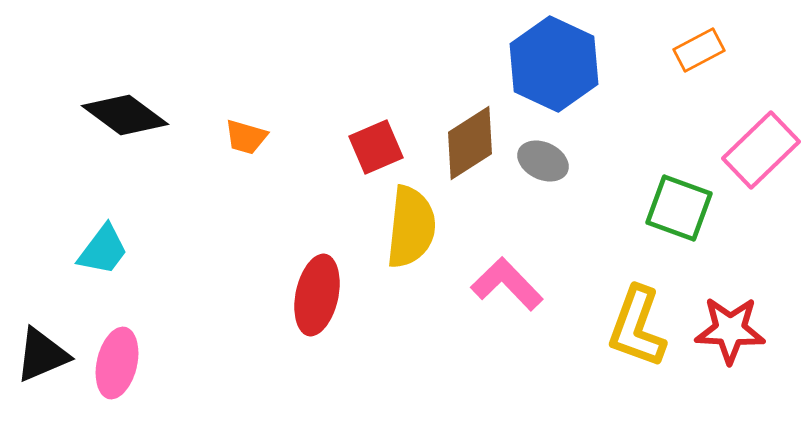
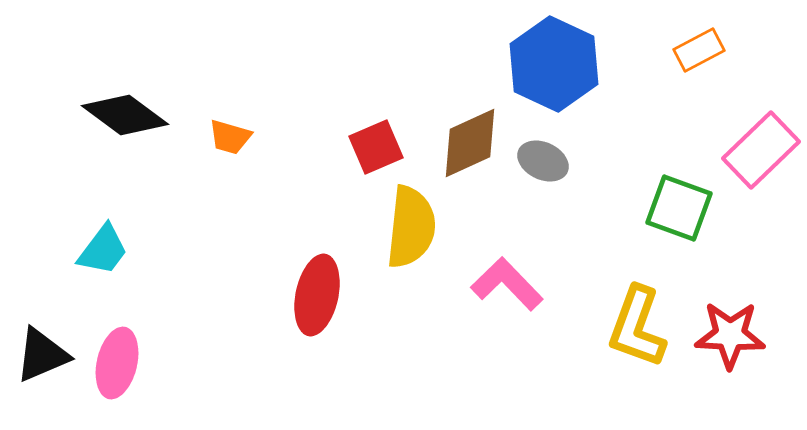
orange trapezoid: moved 16 px left
brown diamond: rotated 8 degrees clockwise
red star: moved 5 px down
